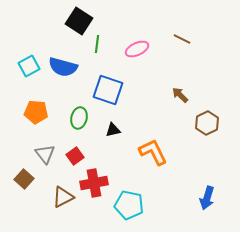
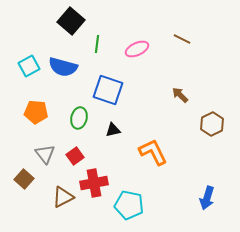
black square: moved 8 px left; rotated 8 degrees clockwise
brown hexagon: moved 5 px right, 1 px down
